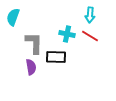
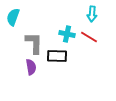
cyan arrow: moved 2 px right, 1 px up
red line: moved 1 px left, 1 px down
black rectangle: moved 1 px right, 1 px up
